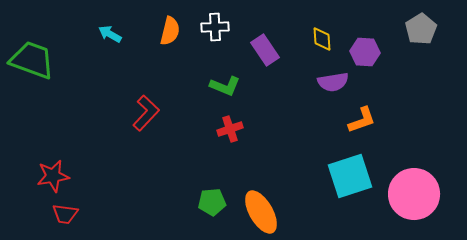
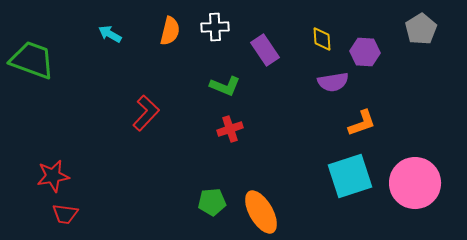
orange L-shape: moved 3 px down
pink circle: moved 1 px right, 11 px up
